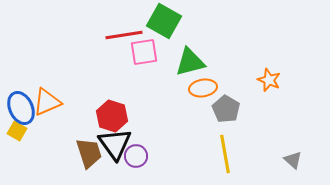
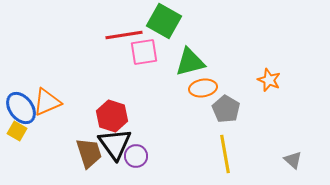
blue ellipse: rotated 12 degrees counterclockwise
